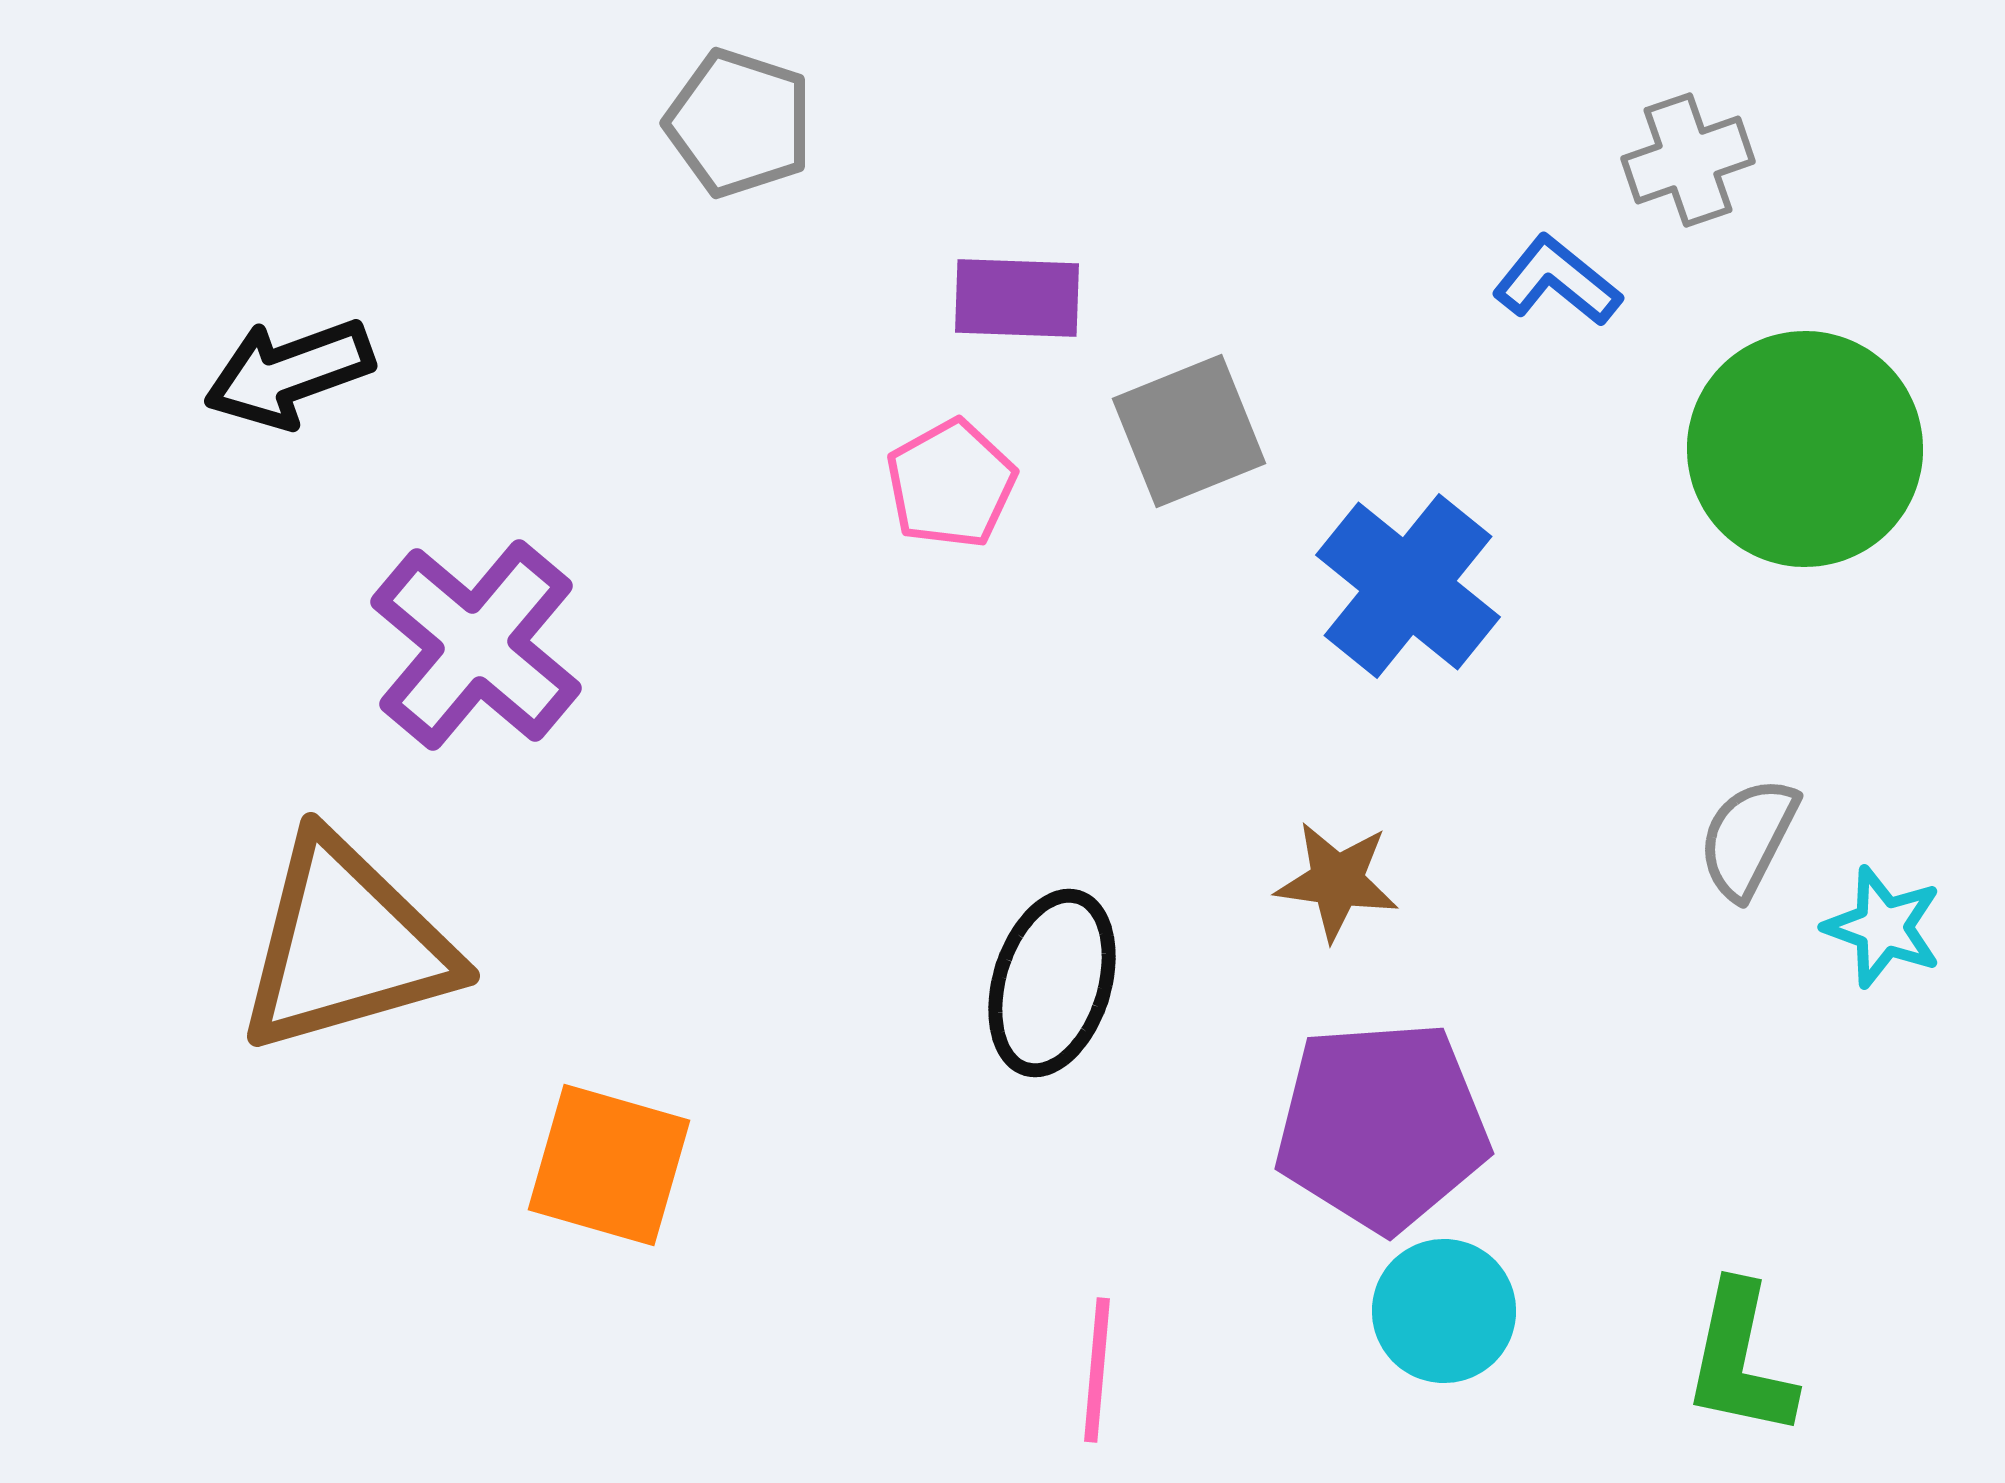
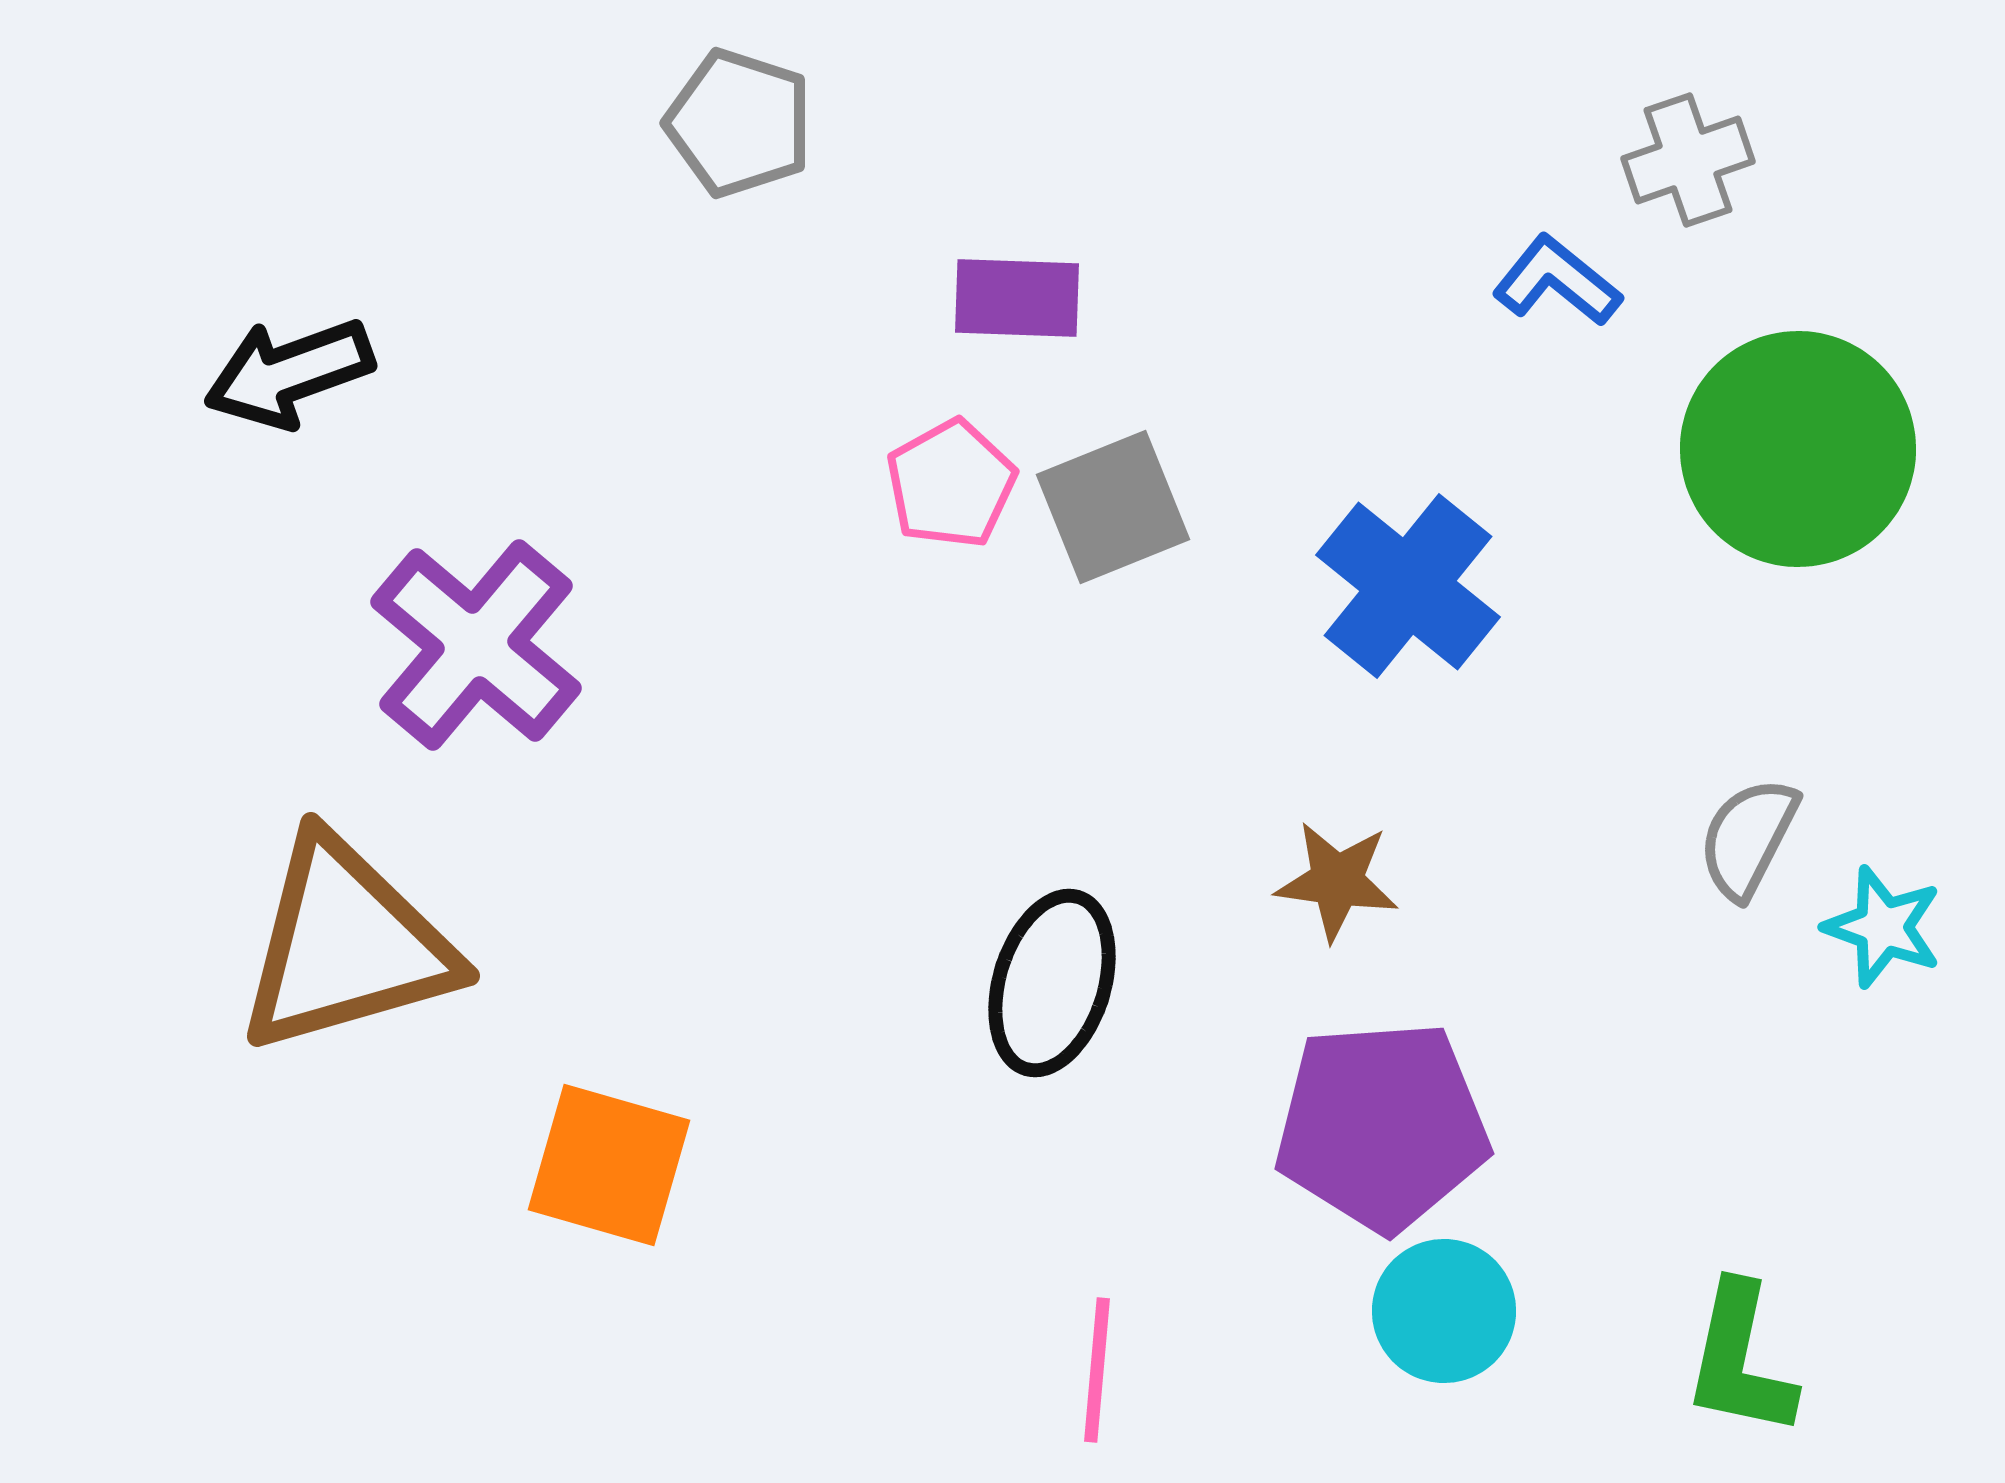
gray square: moved 76 px left, 76 px down
green circle: moved 7 px left
